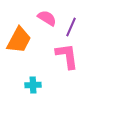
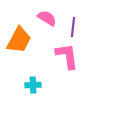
purple line: moved 2 px right; rotated 18 degrees counterclockwise
